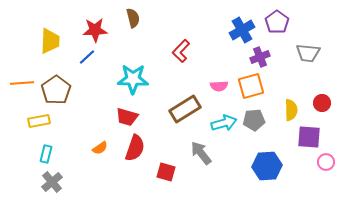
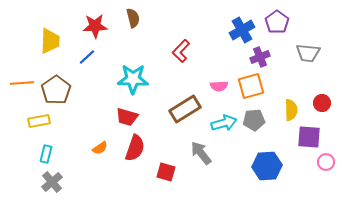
red star: moved 4 px up
